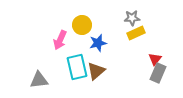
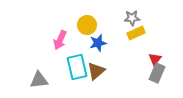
yellow circle: moved 5 px right
gray rectangle: moved 1 px left
